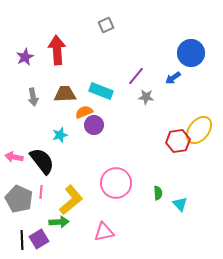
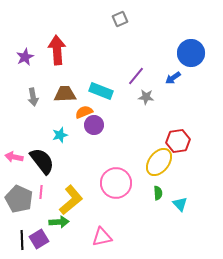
gray square: moved 14 px right, 6 px up
yellow ellipse: moved 40 px left, 32 px down
pink triangle: moved 2 px left, 5 px down
